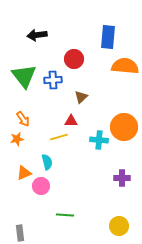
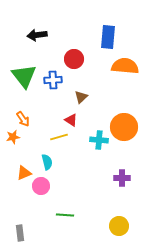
red triangle: moved 1 px up; rotated 32 degrees clockwise
orange star: moved 4 px left, 2 px up
